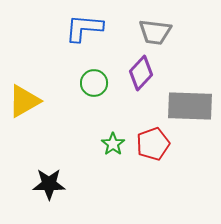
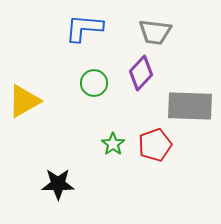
red pentagon: moved 2 px right, 1 px down
black star: moved 9 px right
